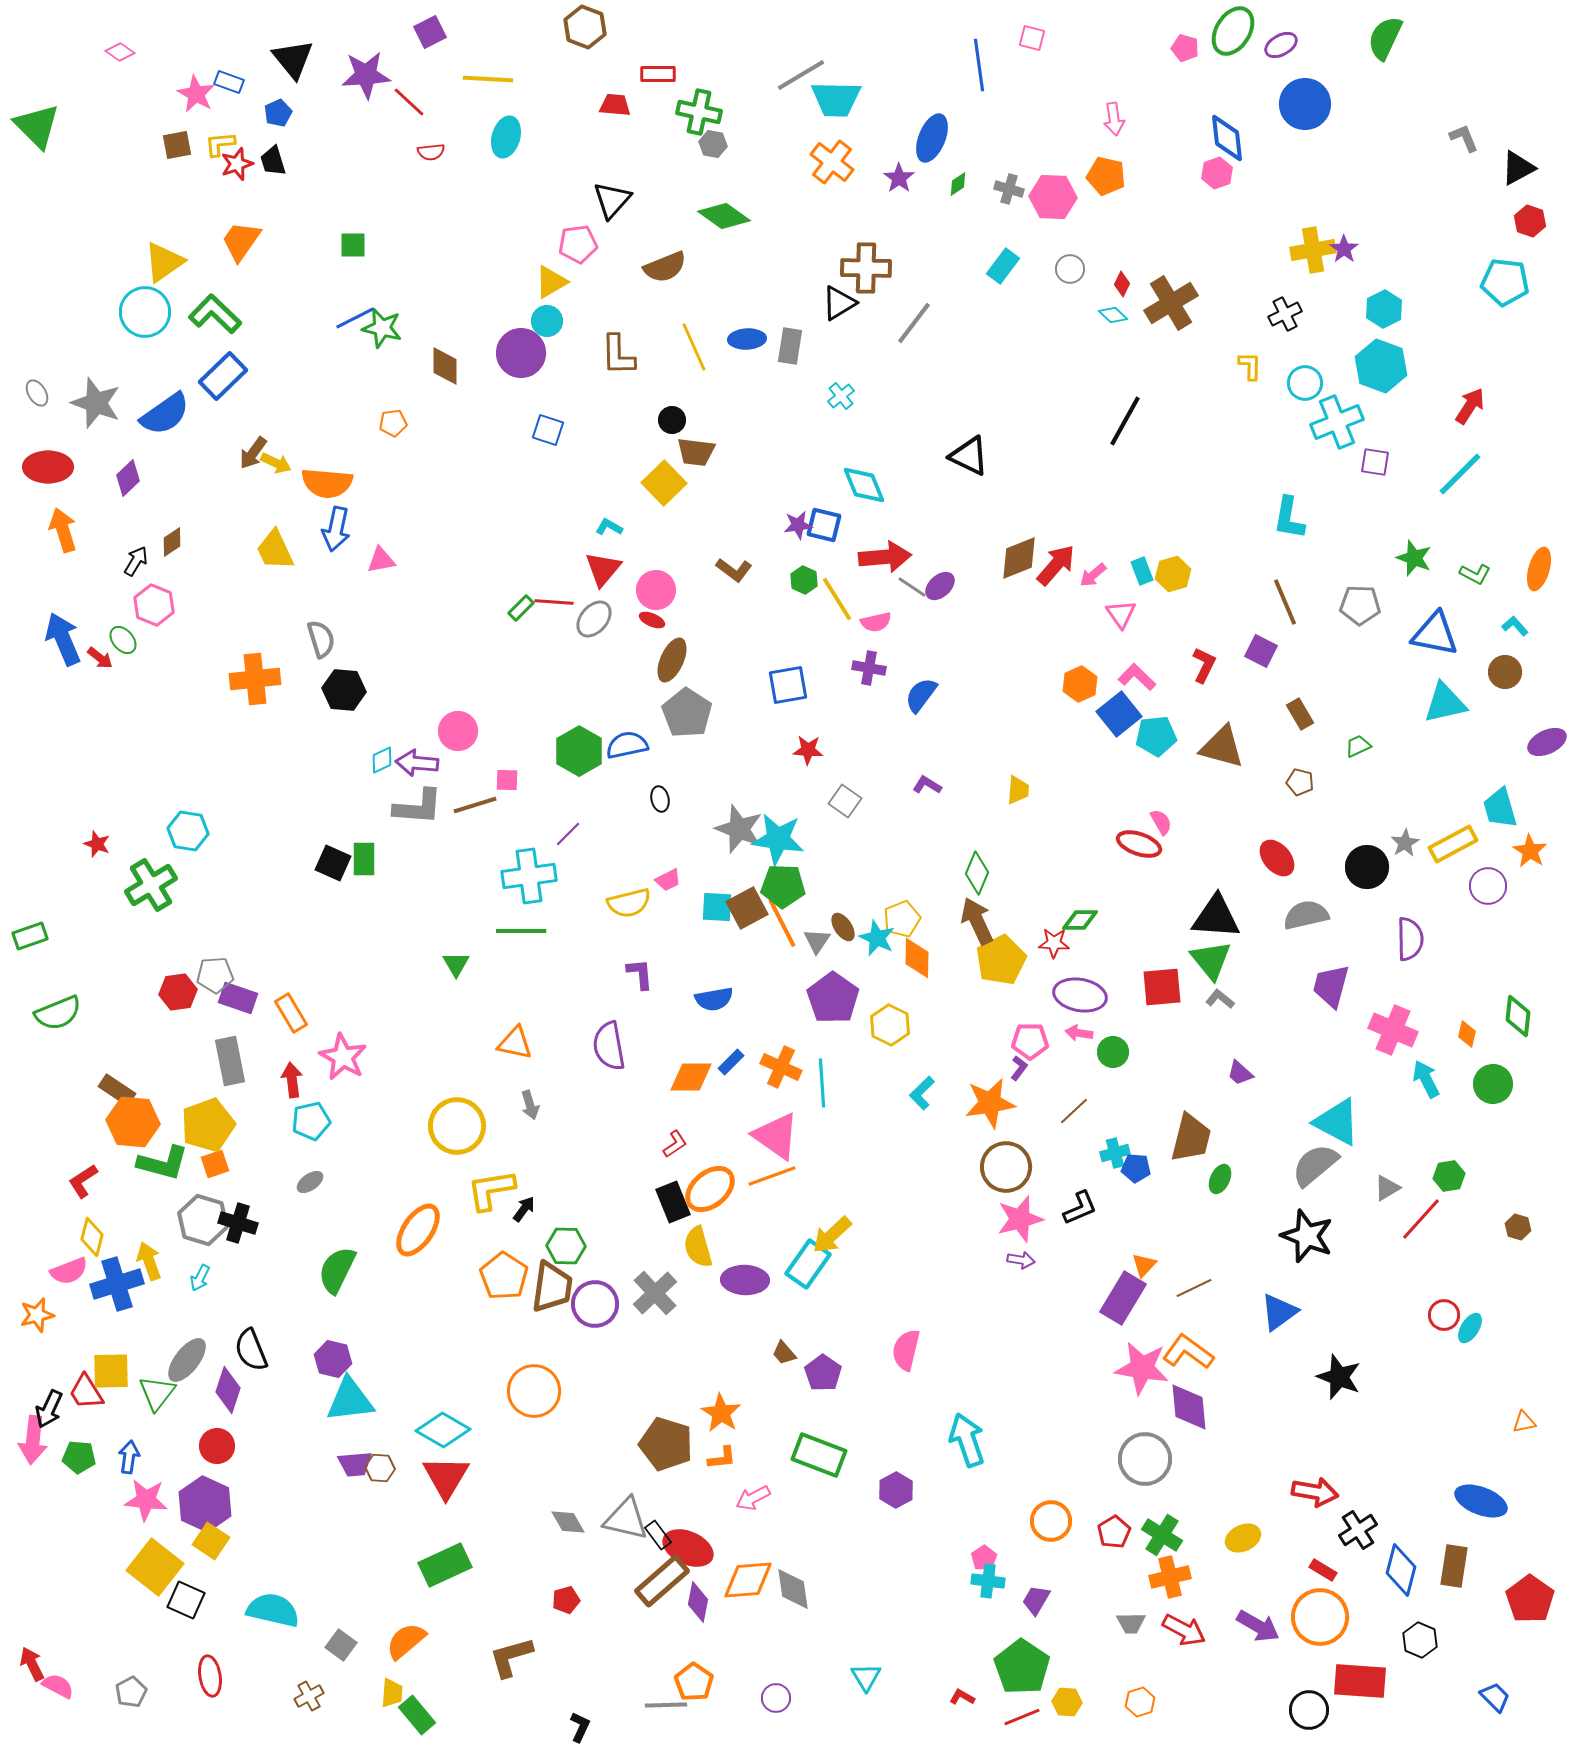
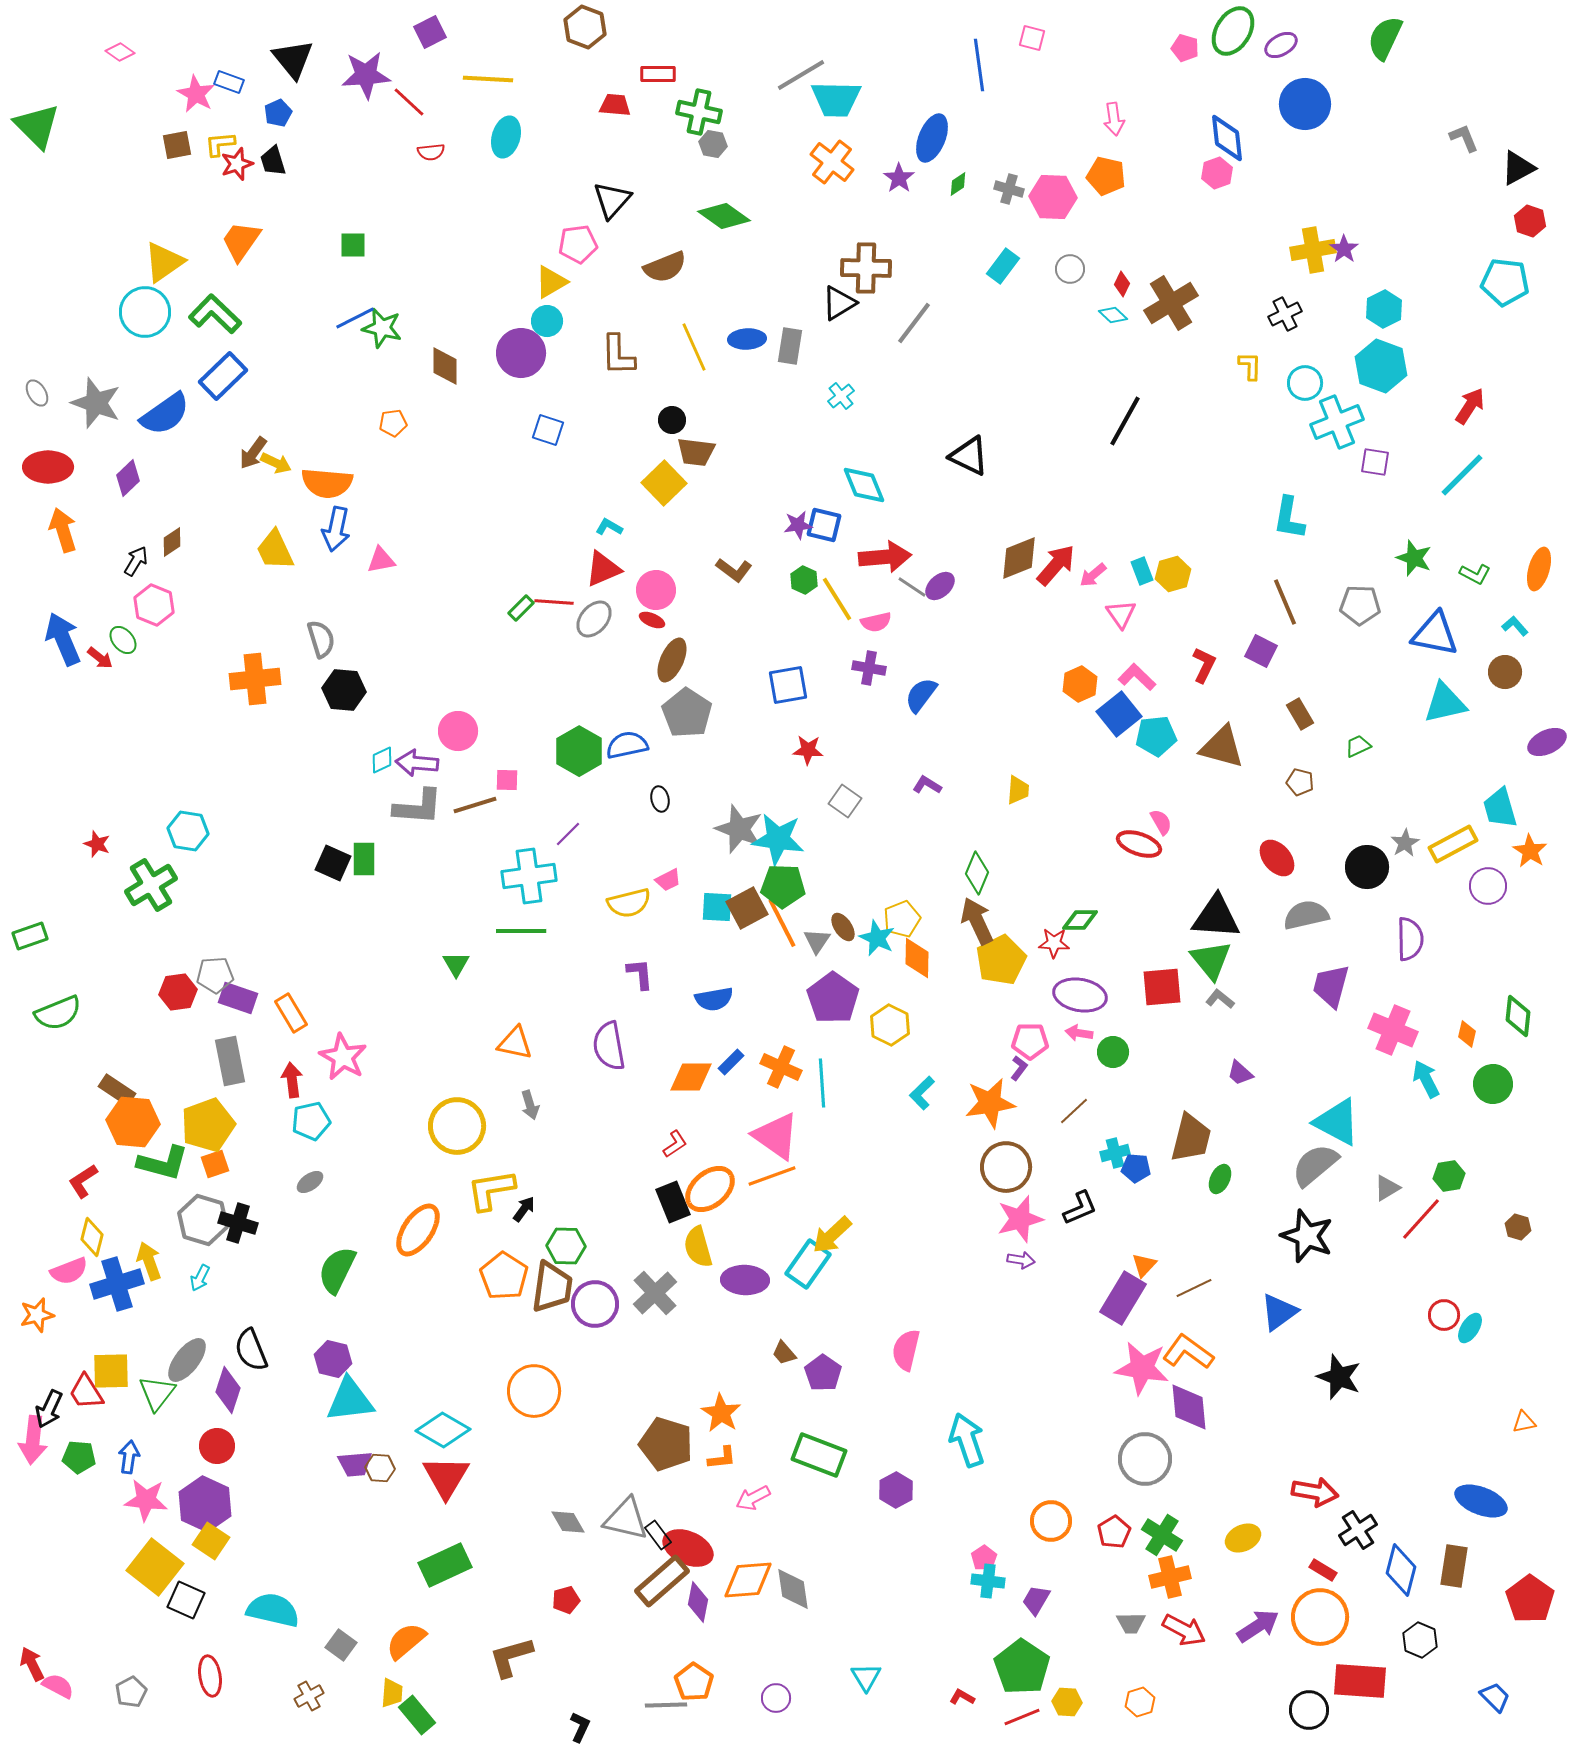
cyan line at (1460, 474): moved 2 px right, 1 px down
red triangle at (603, 569): rotated 27 degrees clockwise
purple arrow at (1258, 1626): rotated 63 degrees counterclockwise
